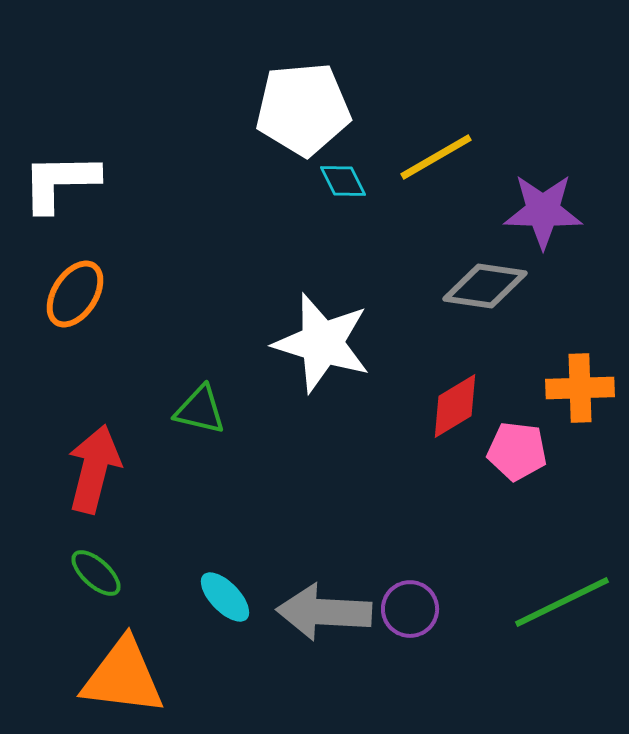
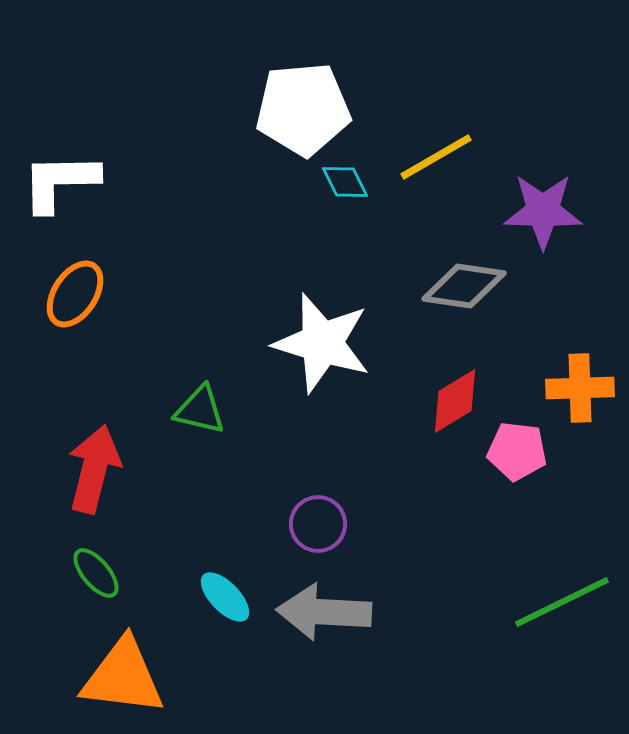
cyan diamond: moved 2 px right, 1 px down
gray diamond: moved 21 px left
red diamond: moved 5 px up
green ellipse: rotated 8 degrees clockwise
purple circle: moved 92 px left, 85 px up
